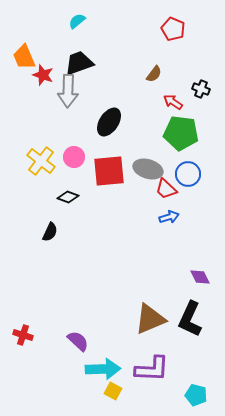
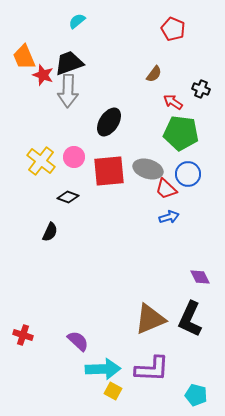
black trapezoid: moved 10 px left
